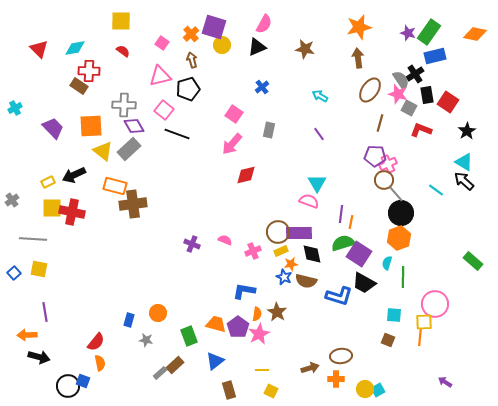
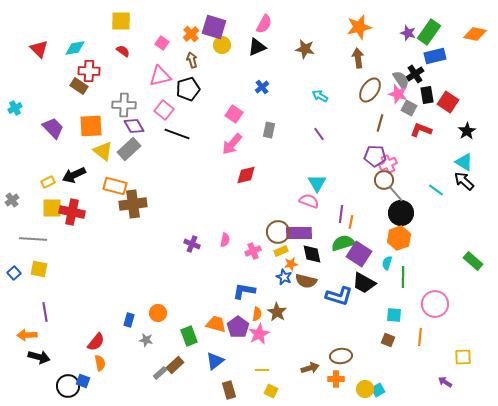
pink semicircle at (225, 240): rotated 80 degrees clockwise
yellow square at (424, 322): moved 39 px right, 35 px down
